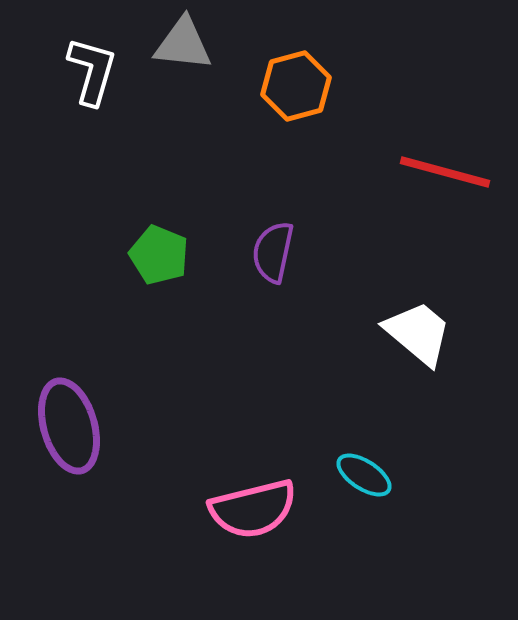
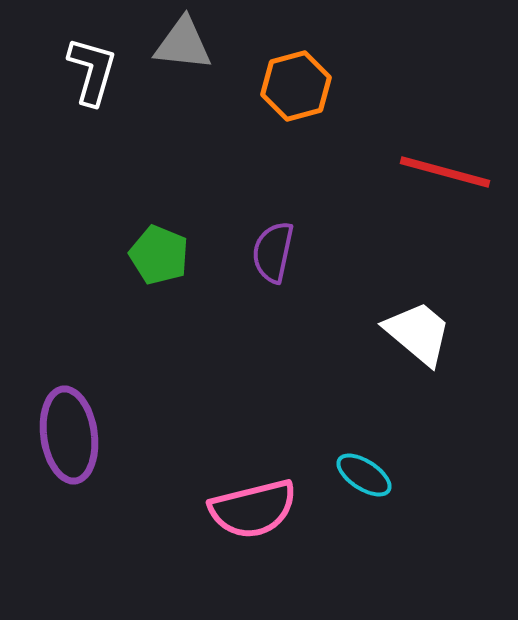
purple ellipse: moved 9 px down; rotated 8 degrees clockwise
